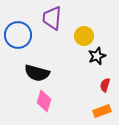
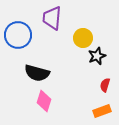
yellow circle: moved 1 px left, 2 px down
